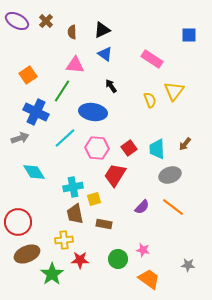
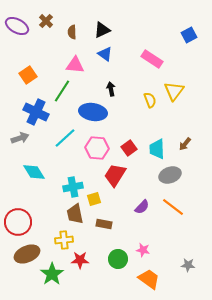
purple ellipse: moved 5 px down
blue square: rotated 28 degrees counterclockwise
black arrow: moved 3 px down; rotated 24 degrees clockwise
